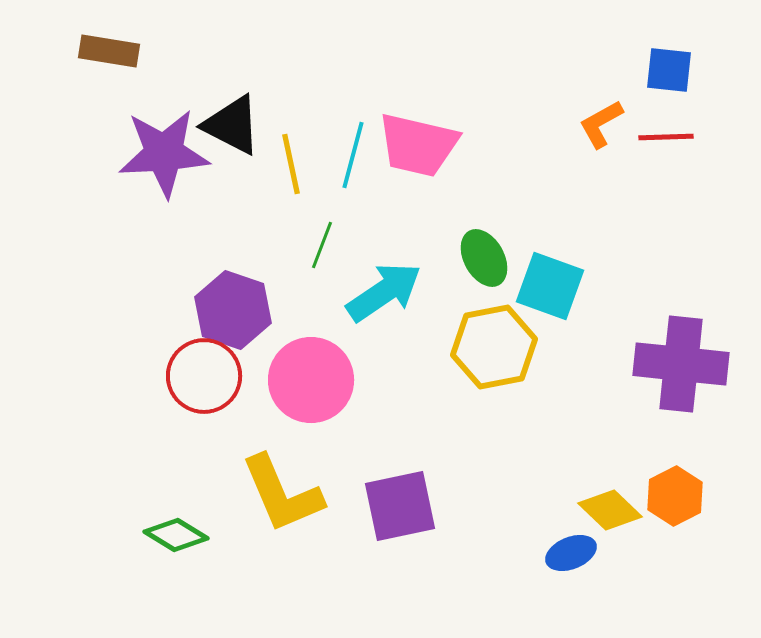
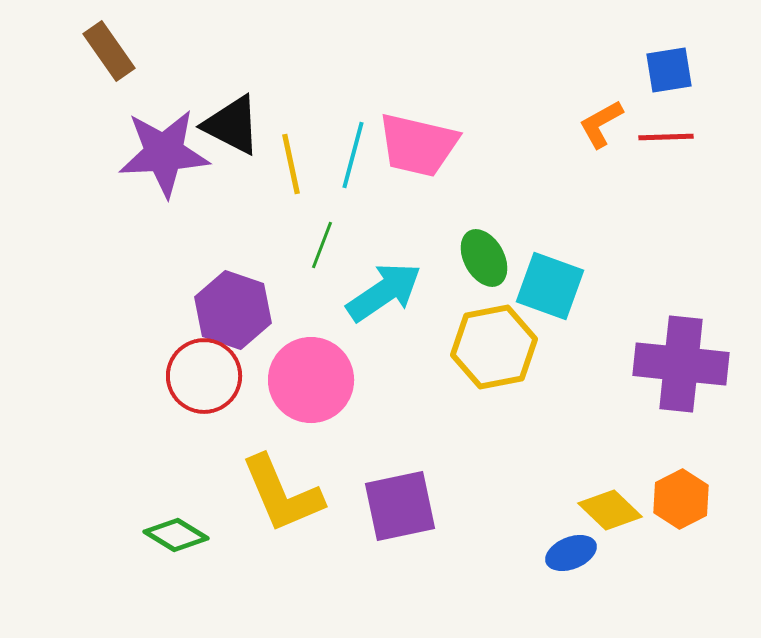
brown rectangle: rotated 46 degrees clockwise
blue square: rotated 15 degrees counterclockwise
orange hexagon: moved 6 px right, 3 px down
